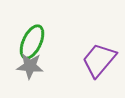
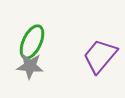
purple trapezoid: moved 1 px right, 4 px up
